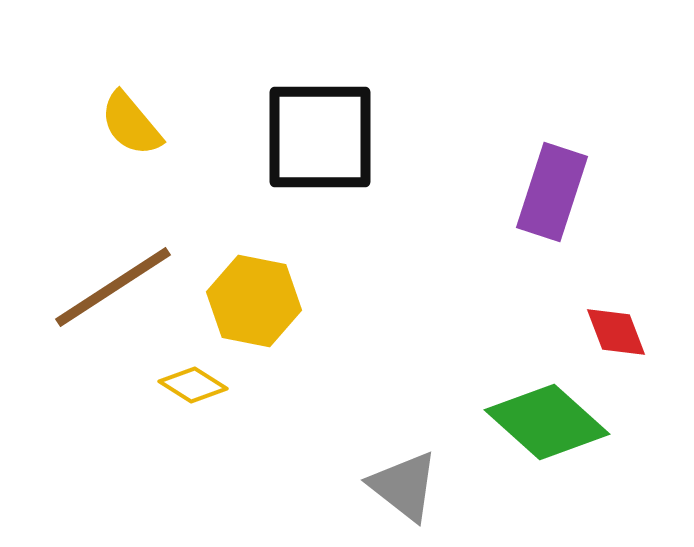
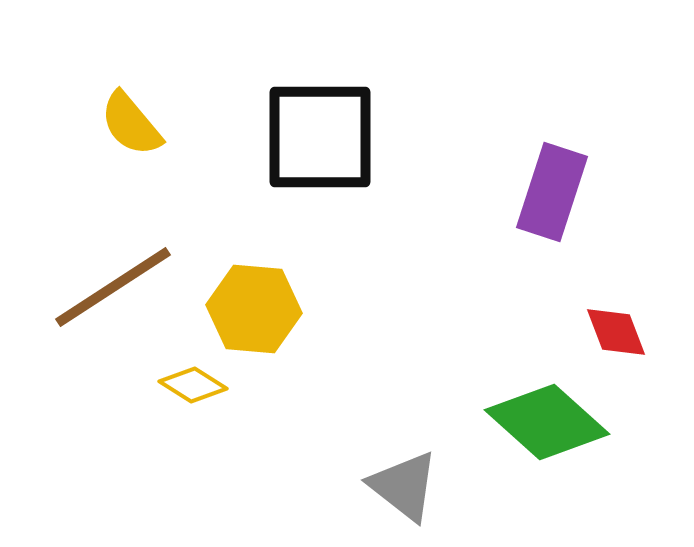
yellow hexagon: moved 8 px down; rotated 6 degrees counterclockwise
